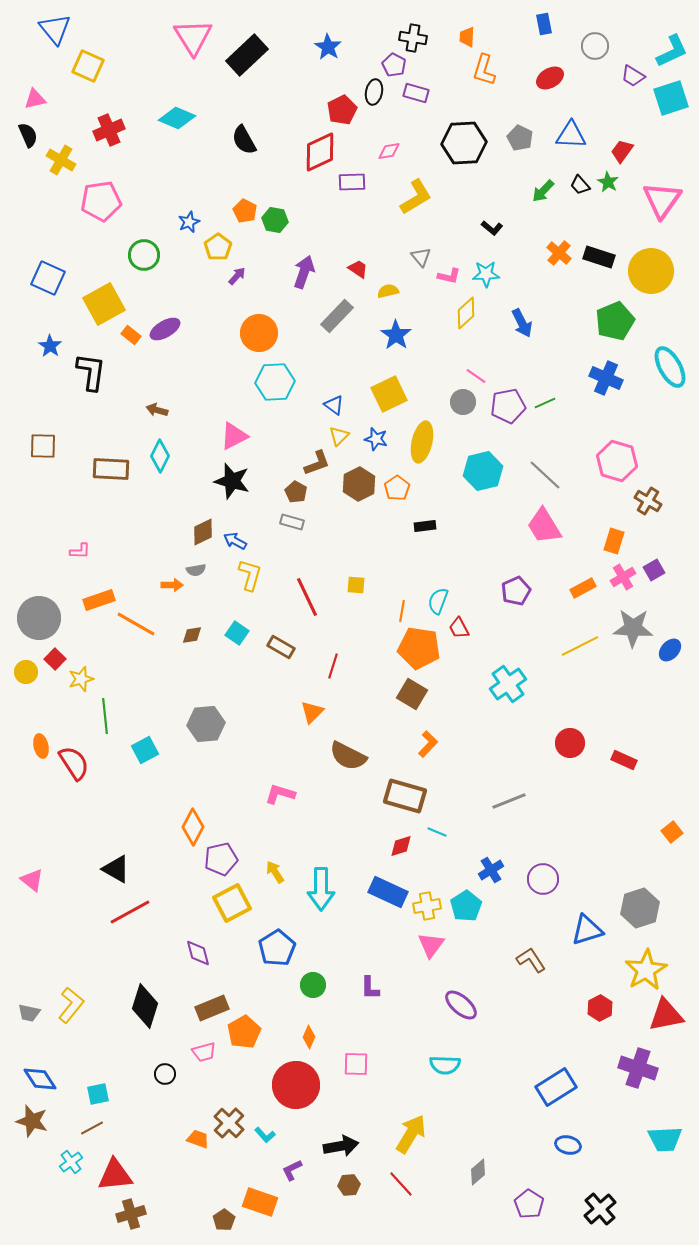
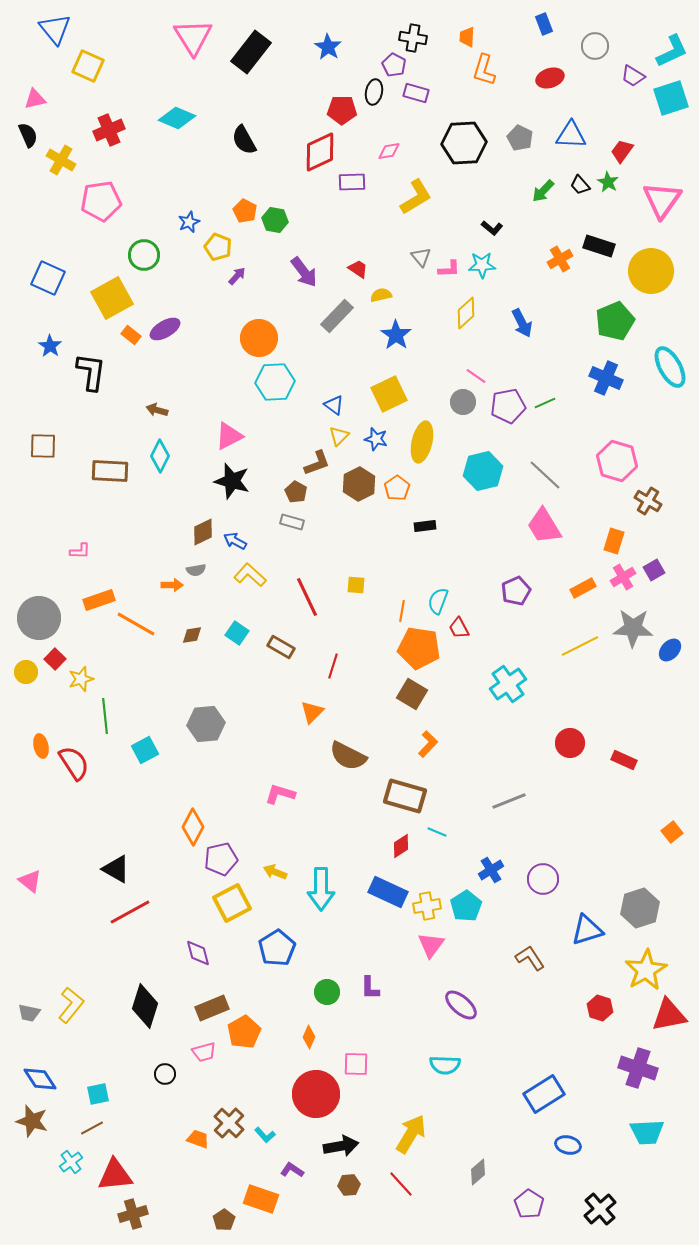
blue rectangle at (544, 24): rotated 10 degrees counterclockwise
black rectangle at (247, 55): moved 4 px right, 3 px up; rotated 9 degrees counterclockwise
red ellipse at (550, 78): rotated 12 degrees clockwise
red pentagon at (342, 110): rotated 28 degrees clockwise
yellow pentagon at (218, 247): rotated 16 degrees counterclockwise
orange cross at (559, 253): moved 1 px right, 6 px down; rotated 20 degrees clockwise
black rectangle at (599, 257): moved 11 px up
purple arrow at (304, 272): rotated 124 degrees clockwise
cyan star at (486, 274): moved 4 px left, 9 px up
pink L-shape at (449, 276): moved 7 px up; rotated 15 degrees counterclockwise
yellow semicircle at (388, 291): moved 7 px left, 4 px down
yellow square at (104, 304): moved 8 px right, 6 px up
orange circle at (259, 333): moved 5 px down
pink triangle at (234, 436): moved 5 px left
brown rectangle at (111, 469): moved 1 px left, 2 px down
yellow L-shape at (250, 575): rotated 64 degrees counterclockwise
red diamond at (401, 846): rotated 15 degrees counterclockwise
yellow arrow at (275, 872): rotated 35 degrees counterclockwise
pink triangle at (32, 880): moved 2 px left, 1 px down
brown L-shape at (531, 960): moved 1 px left, 2 px up
green circle at (313, 985): moved 14 px right, 7 px down
red hexagon at (600, 1008): rotated 15 degrees counterclockwise
red triangle at (666, 1015): moved 3 px right
red circle at (296, 1085): moved 20 px right, 9 px down
blue rectangle at (556, 1087): moved 12 px left, 7 px down
cyan trapezoid at (665, 1139): moved 18 px left, 7 px up
purple L-shape at (292, 1170): rotated 60 degrees clockwise
orange rectangle at (260, 1202): moved 1 px right, 3 px up
brown cross at (131, 1214): moved 2 px right
